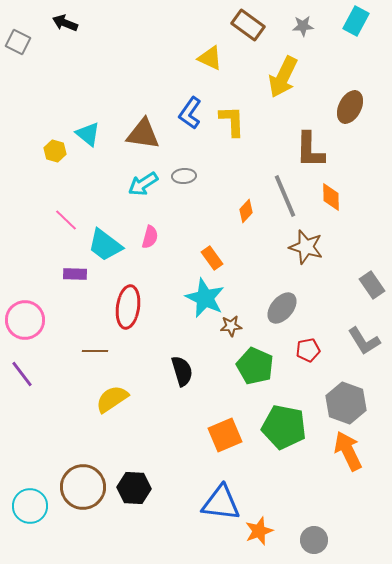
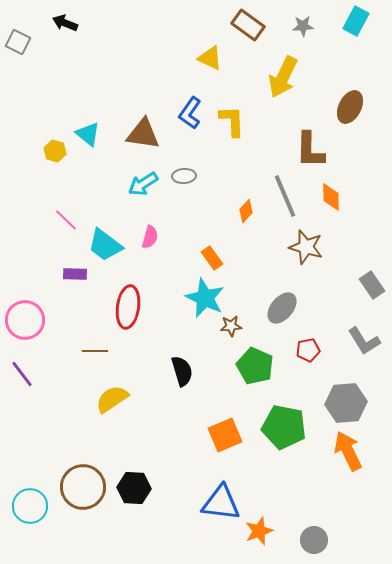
gray hexagon at (346, 403): rotated 24 degrees counterclockwise
